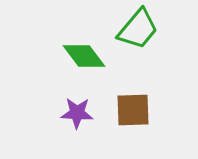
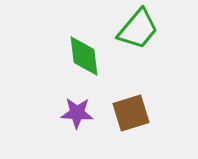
green diamond: rotated 30 degrees clockwise
brown square: moved 2 px left, 3 px down; rotated 15 degrees counterclockwise
